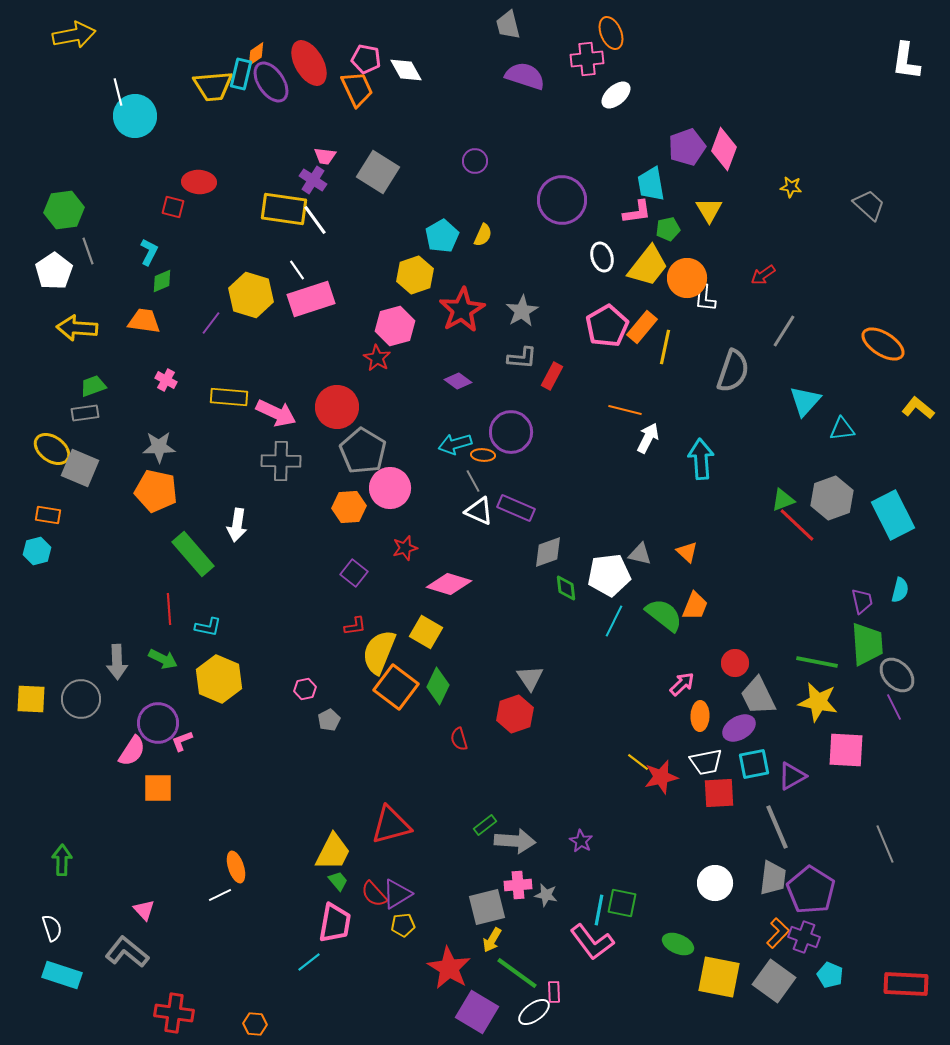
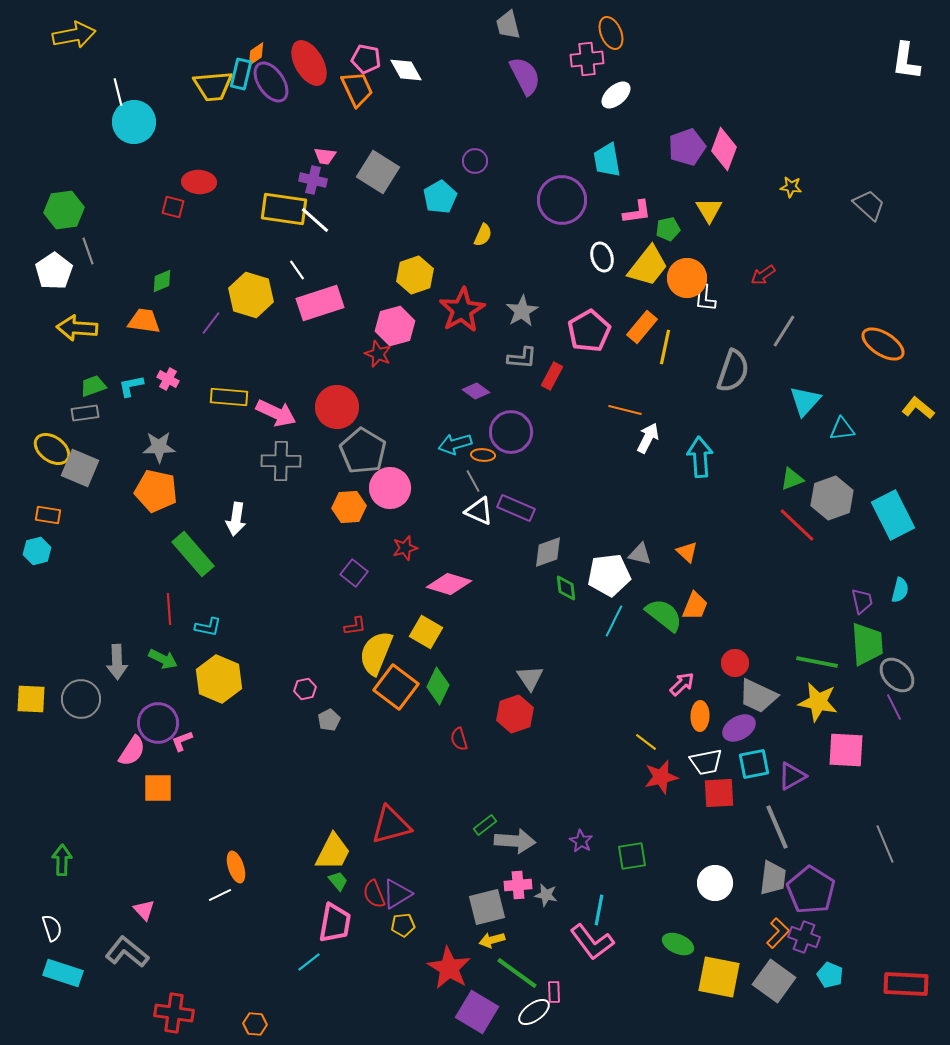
purple semicircle at (525, 76): rotated 45 degrees clockwise
cyan circle at (135, 116): moved 1 px left, 6 px down
purple cross at (313, 180): rotated 20 degrees counterclockwise
cyan trapezoid at (651, 184): moved 44 px left, 24 px up
white line at (315, 220): rotated 12 degrees counterclockwise
cyan pentagon at (442, 236): moved 2 px left, 39 px up
cyan L-shape at (149, 252): moved 18 px left, 134 px down; rotated 128 degrees counterclockwise
pink rectangle at (311, 299): moved 9 px right, 4 px down
pink pentagon at (607, 326): moved 18 px left, 5 px down
red star at (377, 358): moved 1 px right, 4 px up; rotated 8 degrees counterclockwise
pink cross at (166, 380): moved 2 px right, 1 px up
purple diamond at (458, 381): moved 18 px right, 10 px down
cyan arrow at (701, 459): moved 1 px left, 2 px up
green triangle at (783, 500): moved 9 px right, 21 px up
white arrow at (237, 525): moved 1 px left, 6 px up
yellow semicircle at (379, 652): moved 3 px left, 1 px down
gray trapezoid at (758, 696): rotated 39 degrees counterclockwise
yellow line at (638, 762): moved 8 px right, 20 px up
red semicircle at (374, 894): rotated 20 degrees clockwise
green square at (622, 903): moved 10 px right, 47 px up; rotated 20 degrees counterclockwise
yellow arrow at (492, 940): rotated 45 degrees clockwise
cyan rectangle at (62, 975): moved 1 px right, 2 px up
